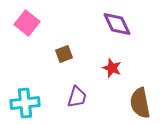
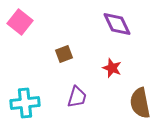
pink square: moved 7 px left, 1 px up
